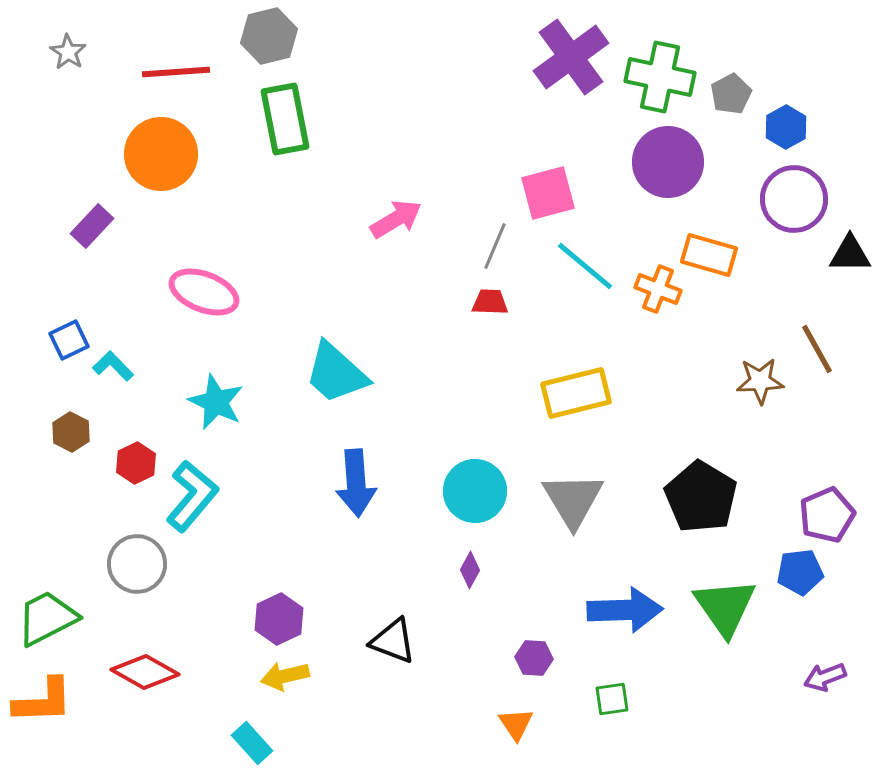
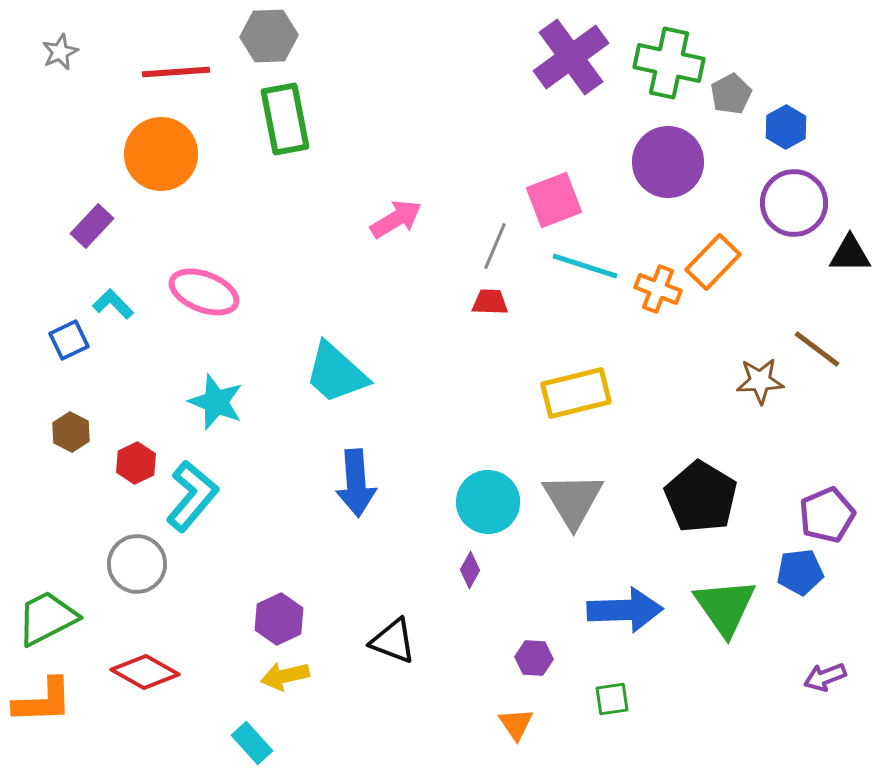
gray hexagon at (269, 36): rotated 12 degrees clockwise
gray star at (68, 52): moved 8 px left; rotated 15 degrees clockwise
green cross at (660, 77): moved 9 px right, 14 px up
pink square at (548, 193): moved 6 px right, 7 px down; rotated 6 degrees counterclockwise
purple circle at (794, 199): moved 4 px down
orange rectangle at (709, 255): moved 4 px right, 7 px down; rotated 62 degrees counterclockwise
cyan line at (585, 266): rotated 22 degrees counterclockwise
brown line at (817, 349): rotated 24 degrees counterclockwise
cyan L-shape at (113, 366): moved 62 px up
cyan star at (216, 402): rotated 4 degrees counterclockwise
cyan circle at (475, 491): moved 13 px right, 11 px down
